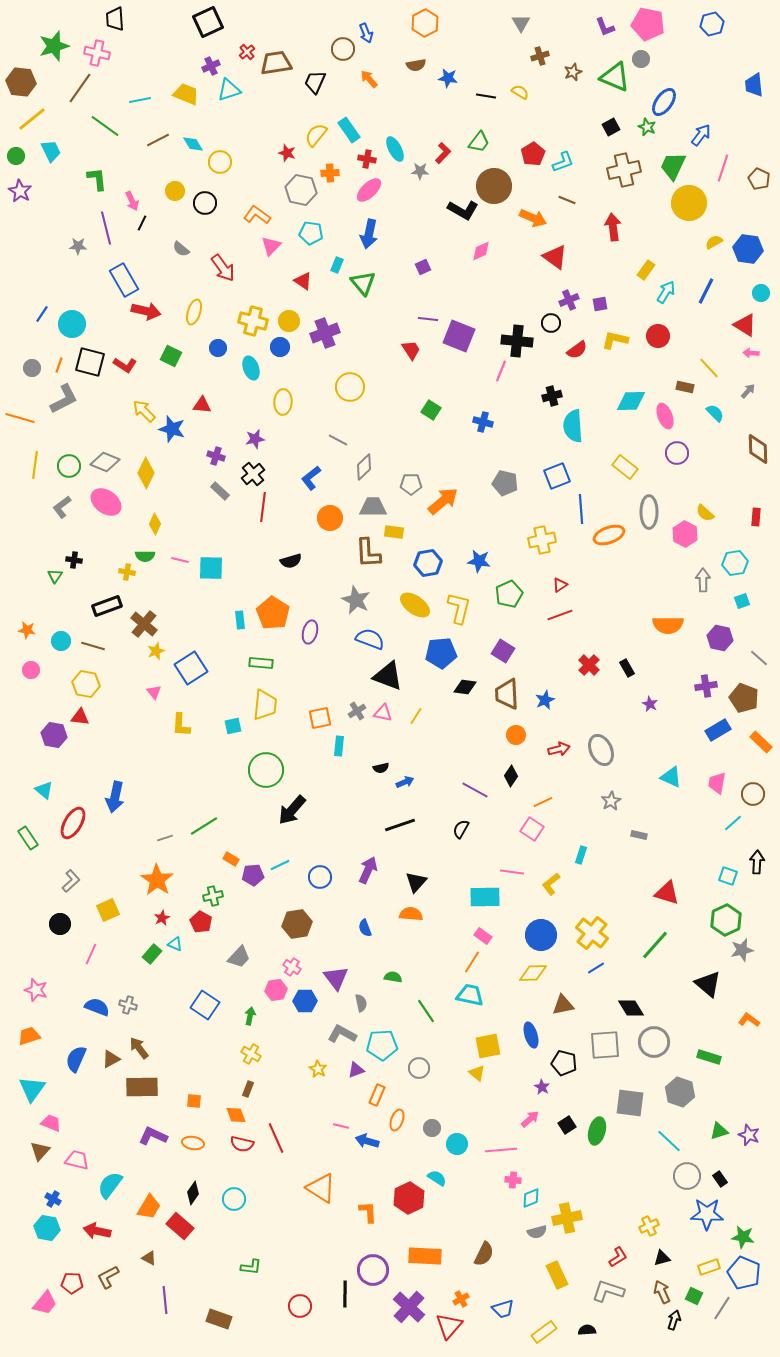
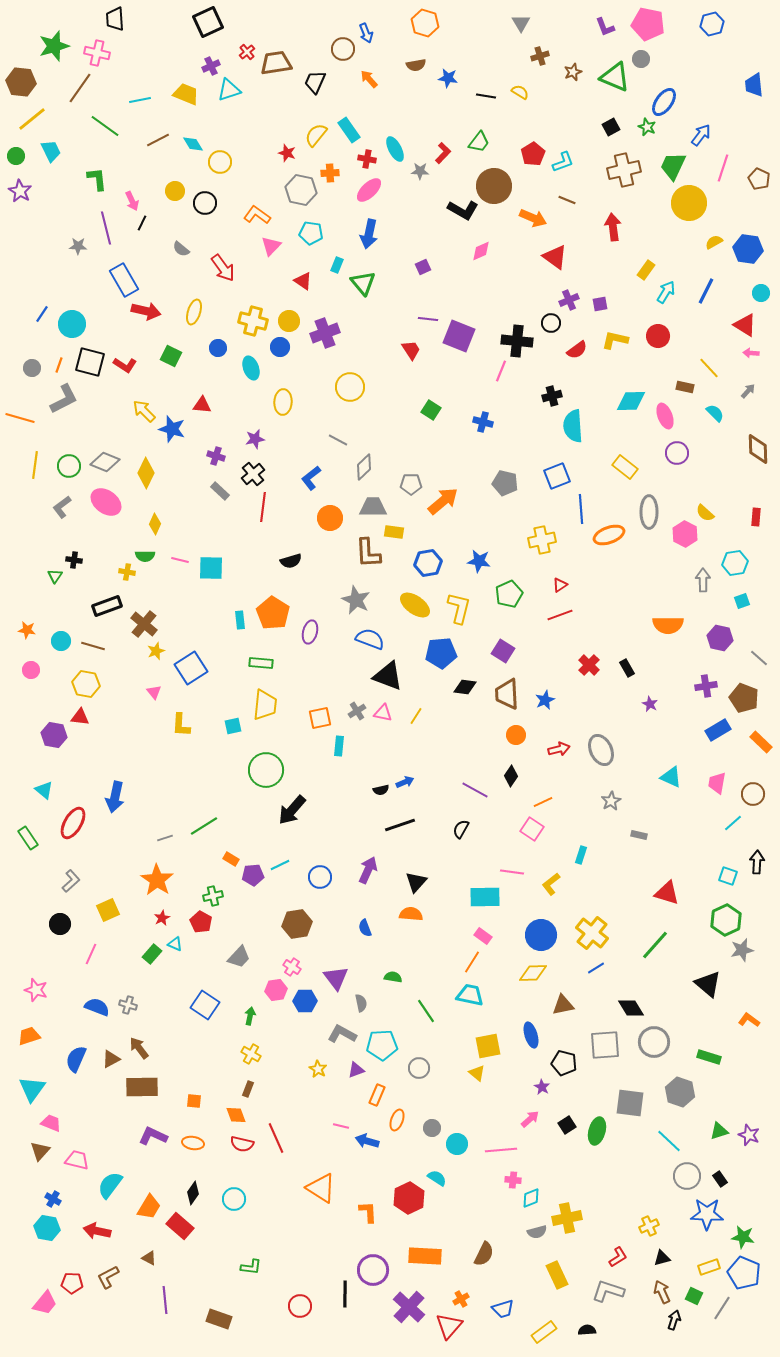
orange hexagon at (425, 23): rotated 16 degrees counterclockwise
black semicircle at (381, 768): moved 22 px down
